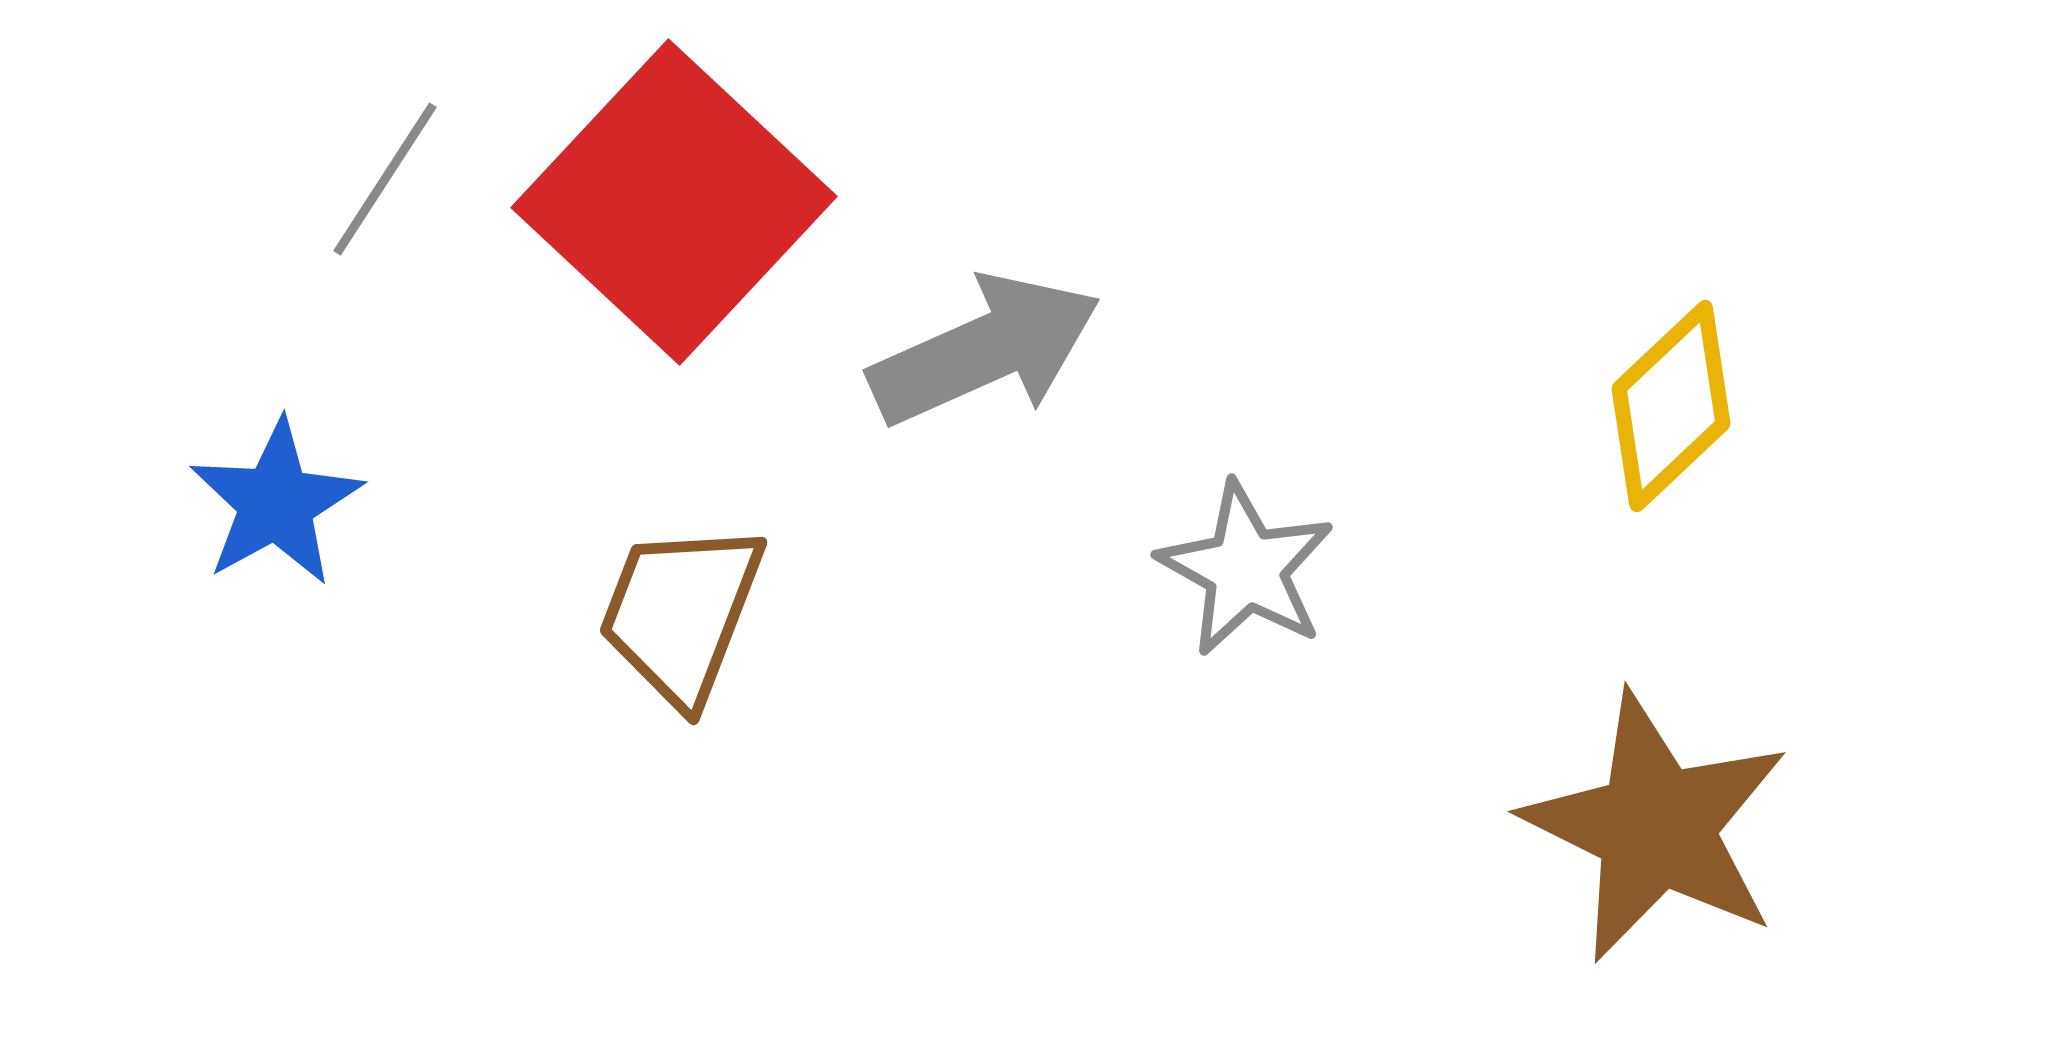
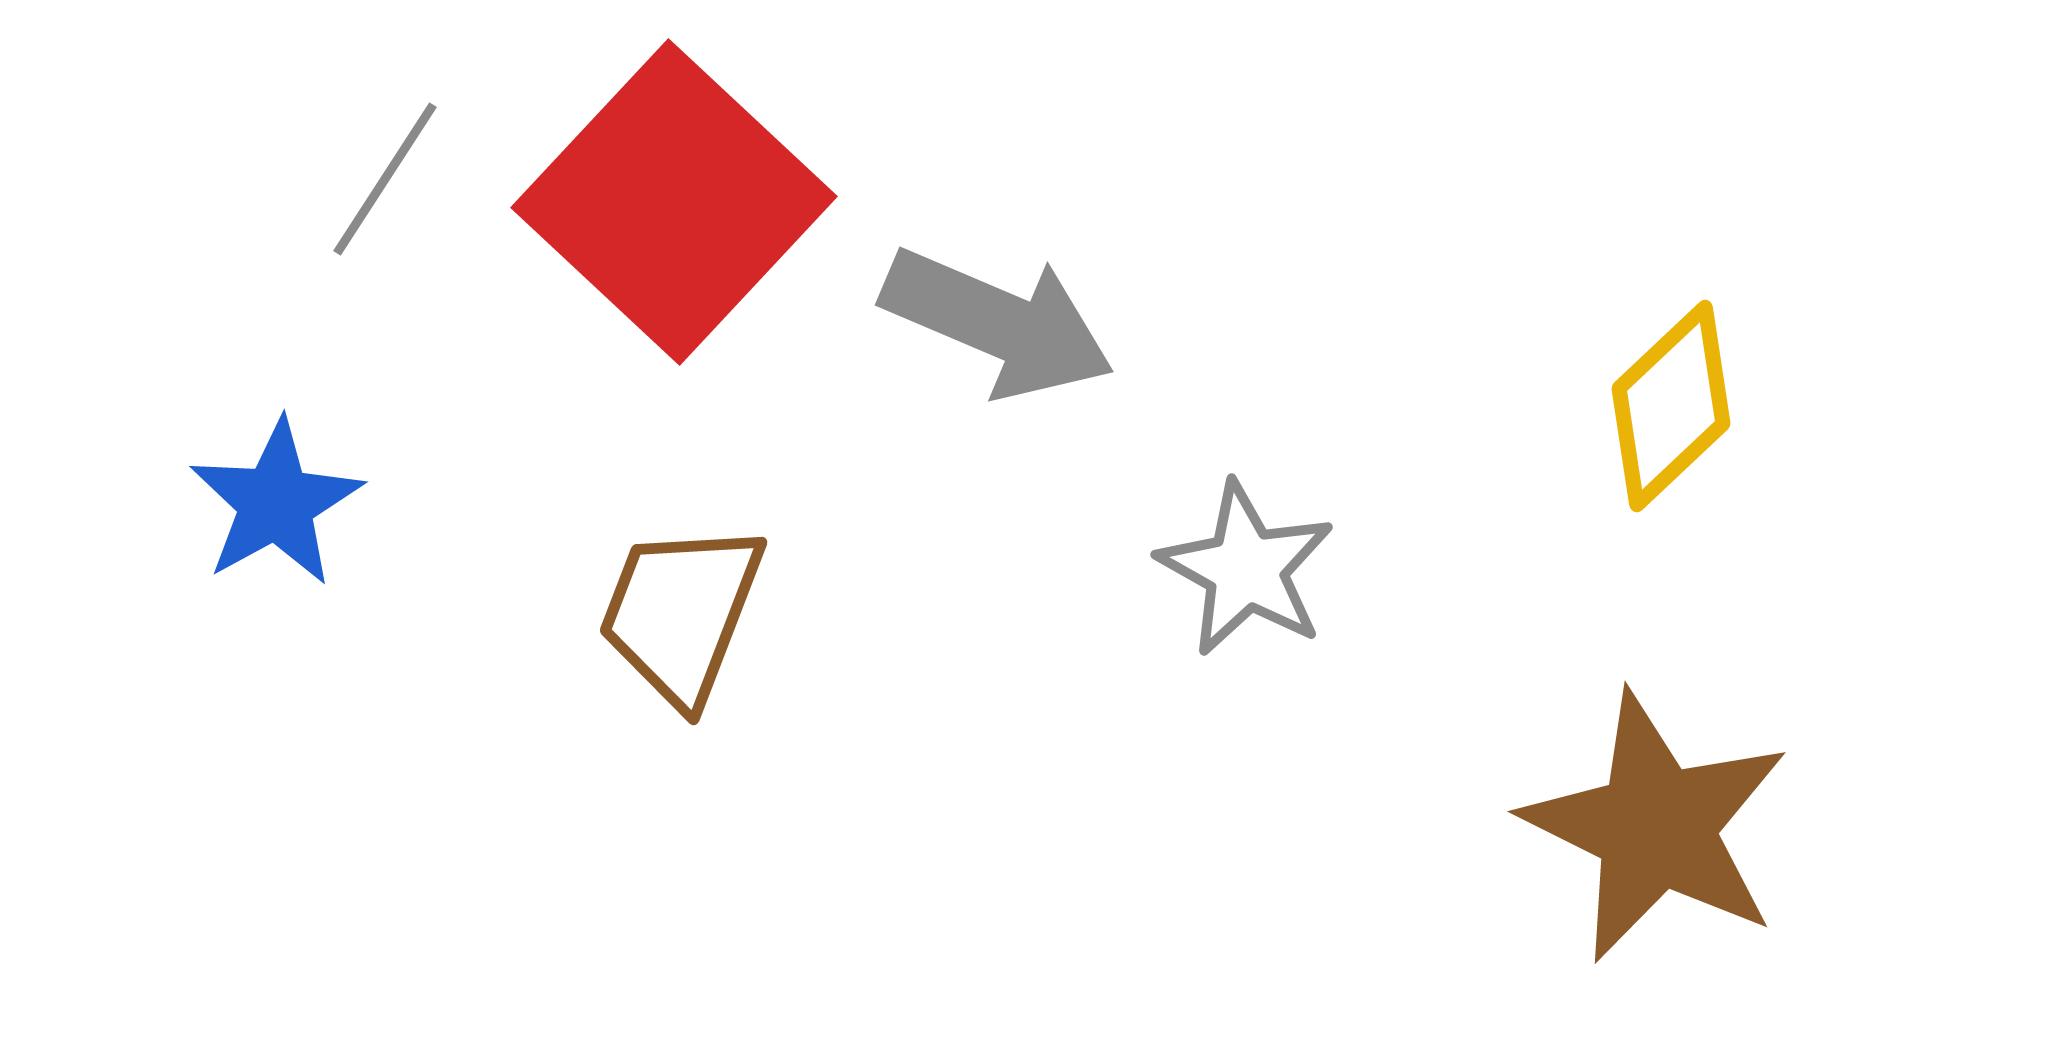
gray arrow: moved 13 px right, 27 px up; rotated 47 degrees clockwise
